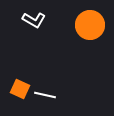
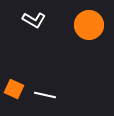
orange circle: moved 1 px left
orange square: moved 6 px left
